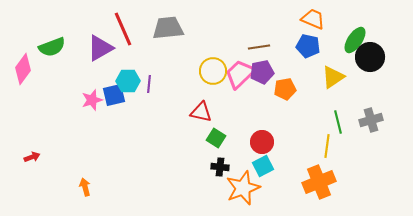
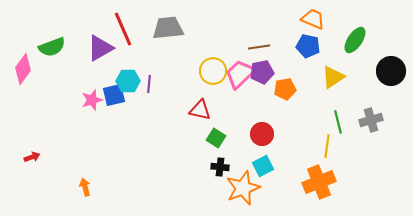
black circle: moved 21 px right, 14 px down
red triangle: moved 1 px left, 2 px up
red circle: moved 8 px up
